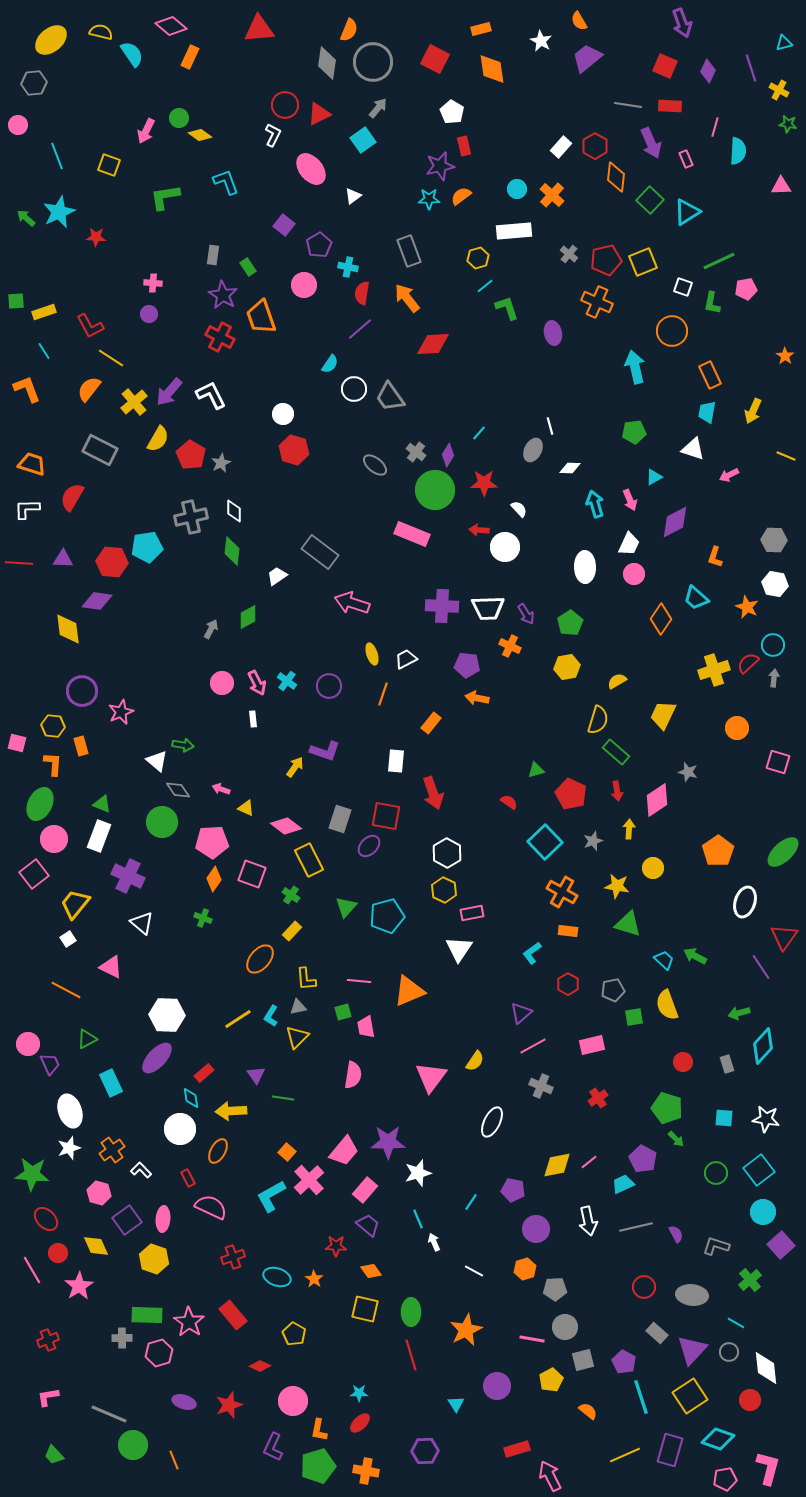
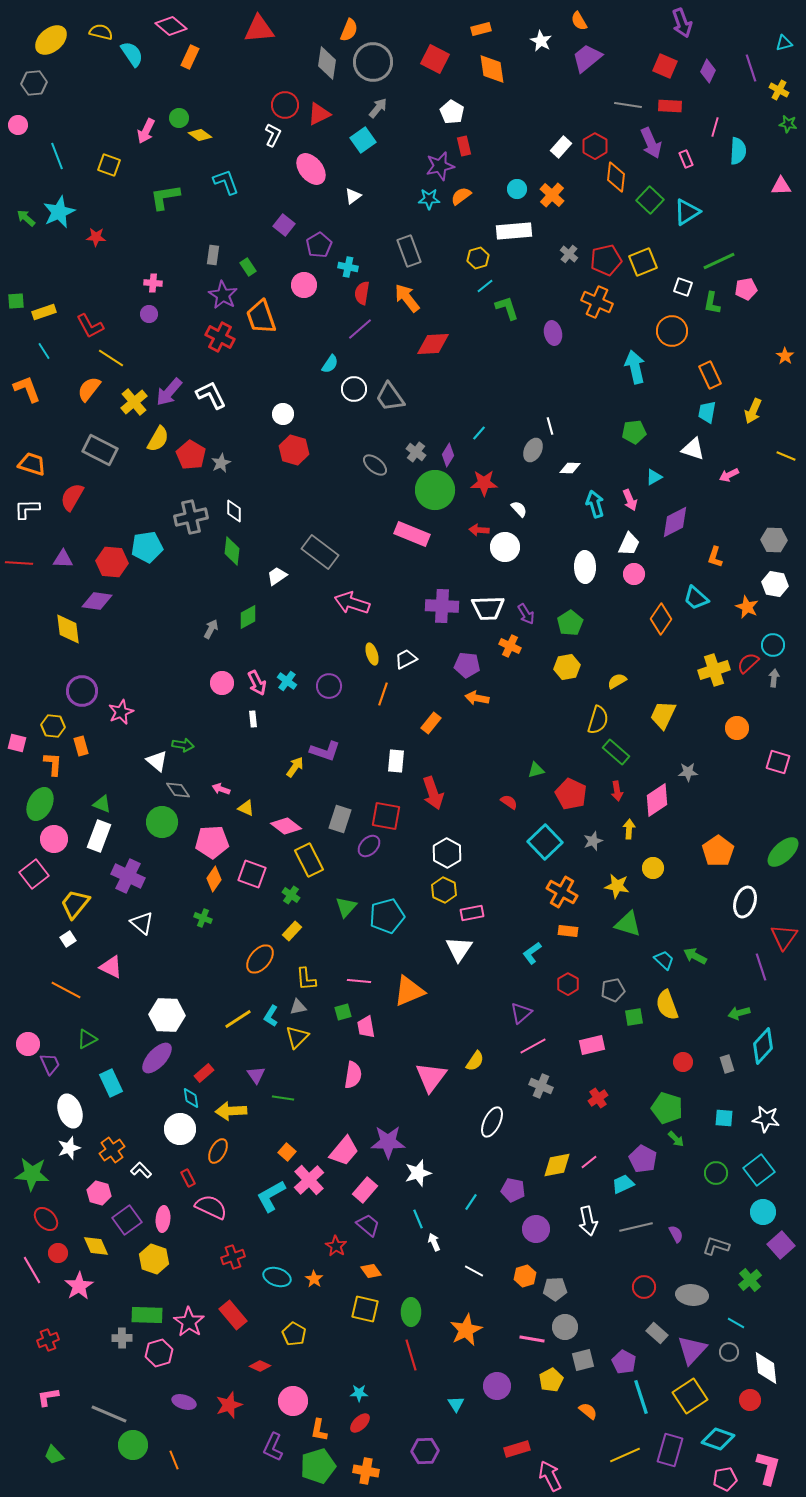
gray star at (688, 772): rotated 18 degrees counterclockwise
purple line at (761, 967): rotated 16 degrees clockwise
red star at (336, 1246): rotated 30 degrees clockwise
orange hexagon at (525, 1269): moved 7 px down
